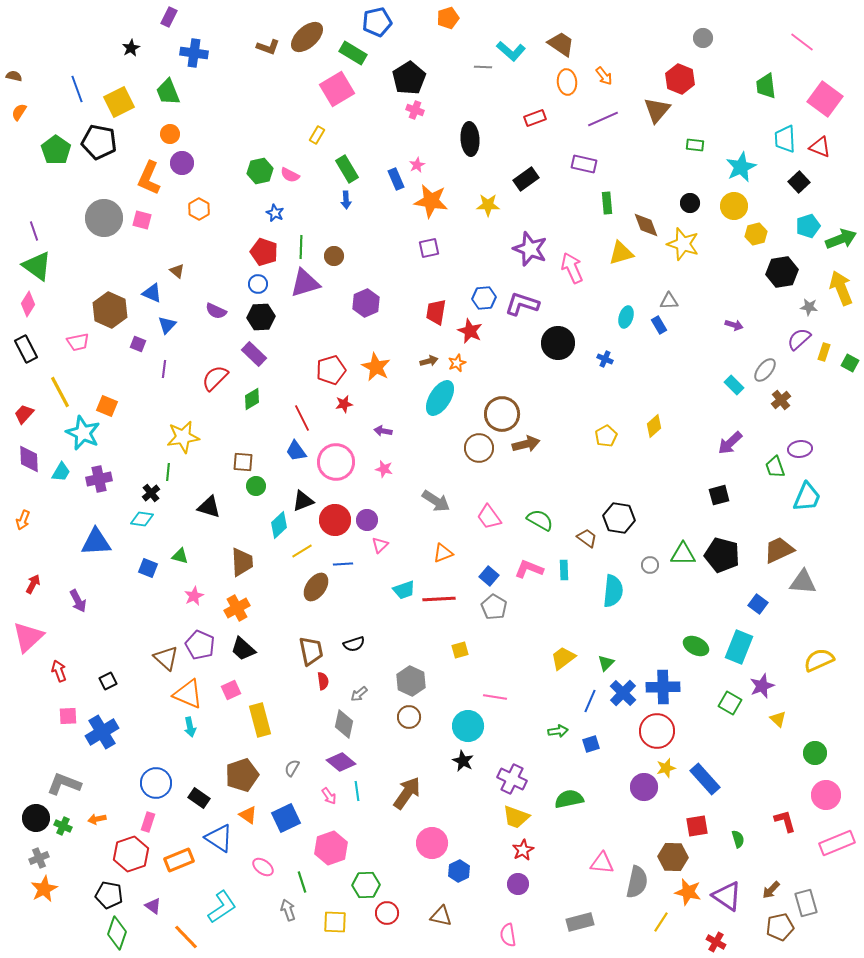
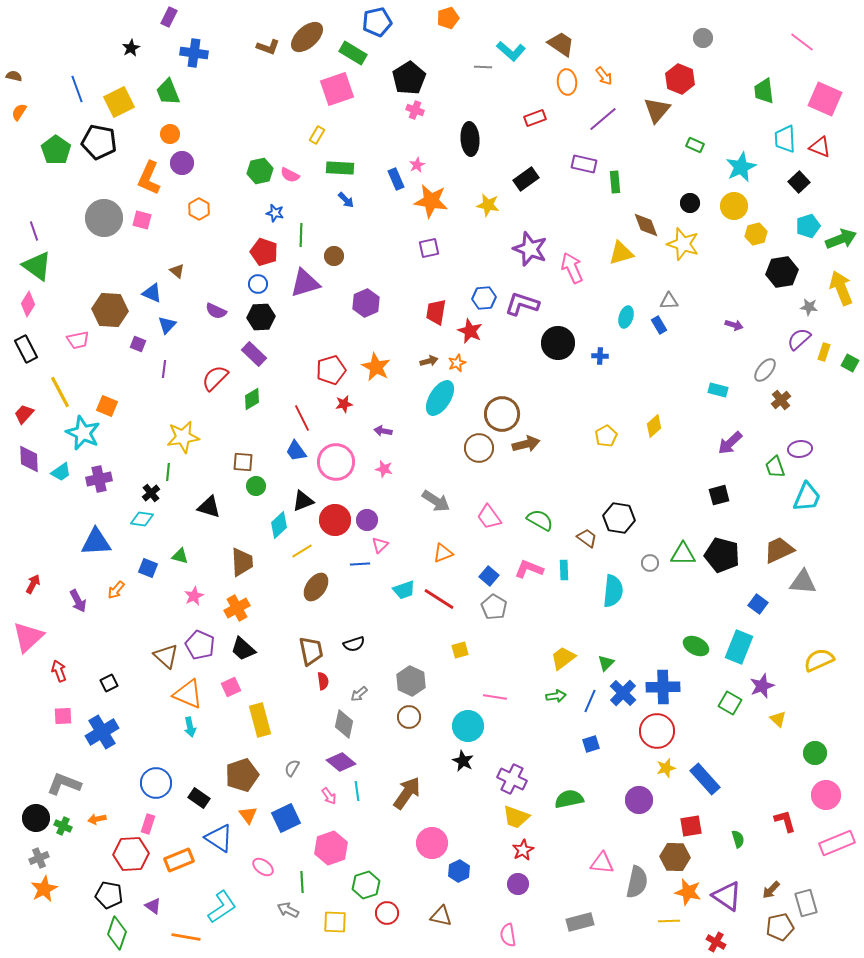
green trapezoid at (766, 86): moved 2 px left, 5 px down
pink square at (337, 89): rotated 12 degrees clockwise
pink square at (825, 99): rotated 12 degrees counterclockwise
purple line at (603, 119): rotated 16 degrees counterclockwise
green rectangle at (695, 145): rotated 18 degrees clockwise
green rectangle at (347, 169): moved 7 px left, 1 px up; rotated 56 degrees counterclockwise
blue arrow at (346, 200): rotated 42 degrees counterclockwise
green rectangle at (607, 203): moved 8 px right, 21 px up
yellow star at (488, 205): rotated 10 degrees clockwise
blue star at (275, 213): rotated 12 degrees counterclockwise
green line at (301, 247): moved 12 px up
brown hexagon at (110, 310): rotated 20 degrees counterclockwise
pink trapezoid at (78, 342): moved 2 px up
blue cross at (605, 359): moved 5 px left, 3 px up; rotated 21 degrees counterclockwise
cyan rectangle at (734, 385): moved 16 px left, 5 px down; rotated 30 degrees counterclockwise
cyan trapezoid at (61, 472): rotated 25 degrees clockwise
orange arrow at (23, 520): moved 93 px right, 70 px down; rotated 18 degrees clockwise
blue line at (343, 564): moved 17 px right
gray circle at (650, 565): moved 2 px up
red line at (439, 599): rotated 36 degrees clockwise
brown triangle at (166, 658): moved 2 px up
black square at (108, 681): moved 1 px right, 2 px down
pink square at (231, 690): moved 3 px up
pink square at (68, 716): moved 5 px left
green arrow at (558, 731): moved 2 px left, 35 px up
purple circle at (644, 787): moved 5 px left, 13 px down
orange triangle at (248, 815): rotated 18 degrees clockwise
pink rectangle at (148, 822): moved 2 px down
red square at (697, 826): moved 6 px left
red hexagon at (131, 854): rotated 16 degrees clockwise
brown hexagon at (673, 857): moved 2 px right
green line at (302, 882): rotated 15 degrees clockwise
green hexagon at (366, 885): rotated 16 degrees counterclockwise
gray arrow at (288, 910): rotated 45 degrees counterclockwise
yellow line at (661, 922): moved 8 px right, 1 px up; rotated 55 degrees clockwise
orange line at (186, 937): rotated 36 degrees counterclockwise
